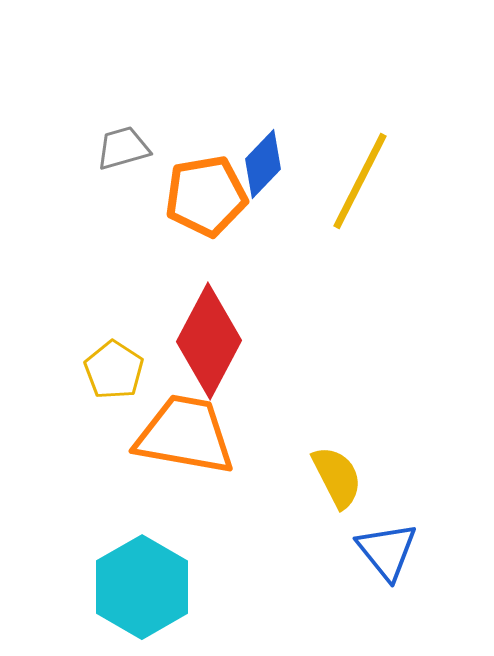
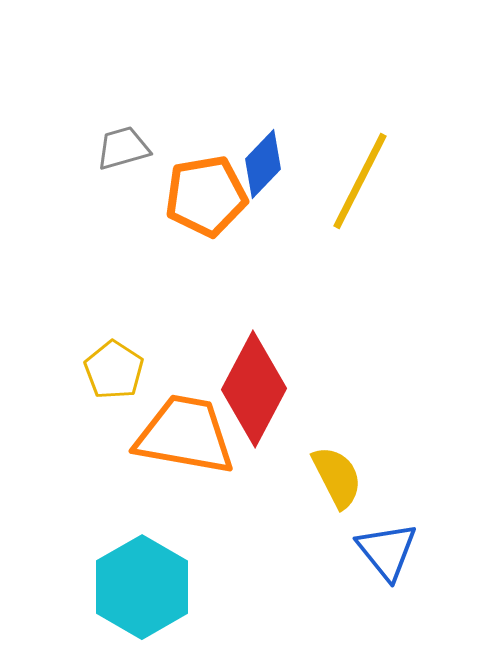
red diamond: moved 45 px right, 48 px down
